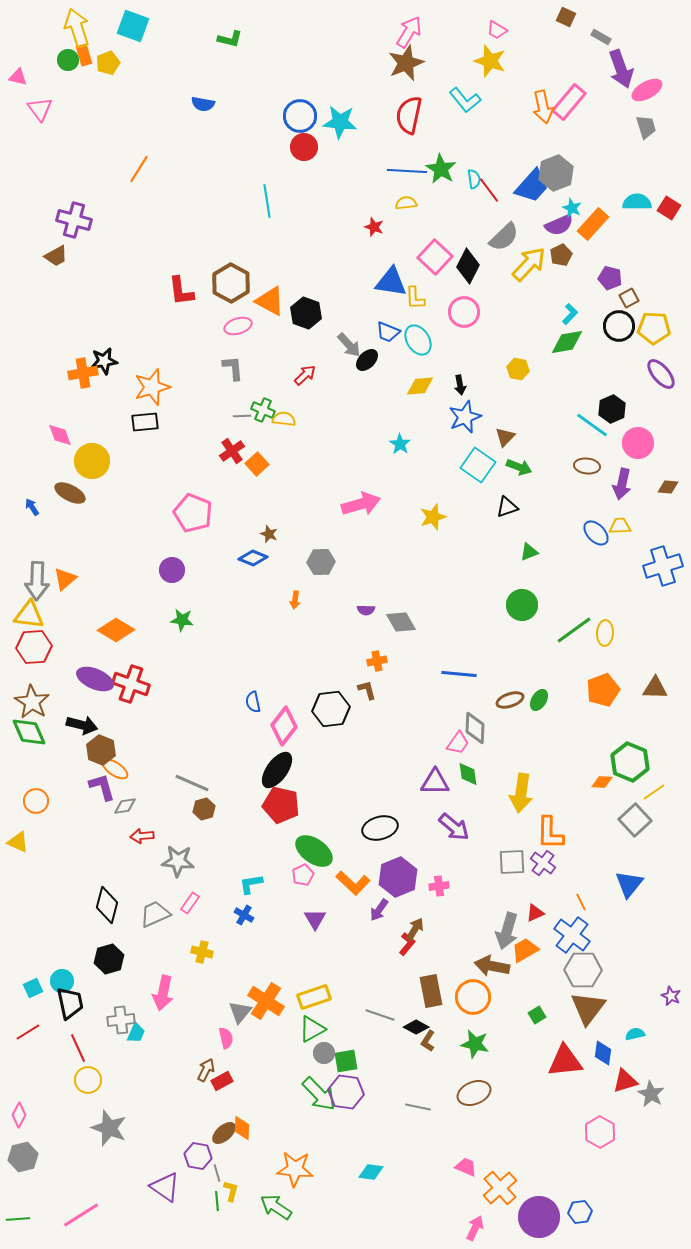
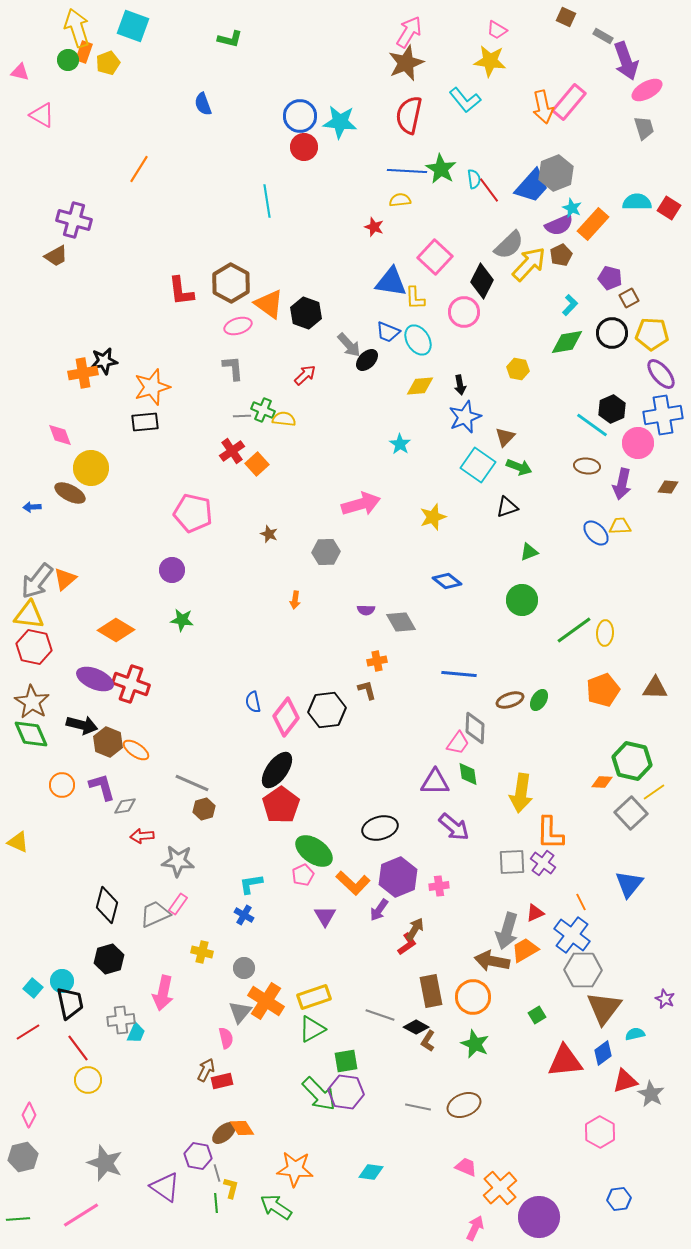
gray rectangle at (601, 37): moved 2 px right, 1 px up
orange rectangle at (84, 55): moved 3 px up; rotated 35 degrees clockwise
yellow star at (490, 61): rotated 12 degrees counterclockwise
purple arrow at (621, 69): moved 5 px right, 8 px up
pink triangle at (18, 77): moved 2 px right, 5 px up
blue semicircle at (203, 104): rotated 60 degrees clockwise
pink triangle at (40, 109): moved 2 px right, 6 px down; rotated 24 degrees counterclockwise
gray trapezoid at (646, 127): moved 2 px left, 1 px down
yellow semicircle at (406, 203): moved 6 px left, 3 px up
gray semicircle at (504, 237): moved 5 px right, 8 px down
black diamond at (468, 266): moved 14 px right, 15 px down
orange triangle at (270, 301): moved 1 px left, 3 px down; rotated 8 degrees clockwise
cyan L-shape at (570, 314): moved 9 px up
black circle at (619, 326): moved 7 px left, 7 px down
yellow pentagon at (654, 328): moved 2 px left, 6 px down
yellow circle at (92, 461): moved 1 px left, 7 px down
blue arrow at (32, 507): rotated 60 degrees counterclockwise
pink pentagon at (193, 513): rotated 9 degrees counterclockwise
blue diamond at (253, 558): moved 194 px right, 23 px down; rotated 16 degrees clockwise
gray hexagon at (321, 562): moved 5 px right, 10 px up
blue cross at (663, 566): moved 151 px up; rotated 9 degrees clockwise
gray arrow at (37, 581): rotated 36 degrees clockwise
green circle at (522, 605): moved 5 px up
red hexagon at (34, 647): rotated 16 degrees clockwise
black hexagon at (331, 709): moved 4 px left, 1 px down
pink diamond at (284, 726): moved 2 px right, 9 px up
green diamond at (29, 732): moved 2 px right, 2 px down
brown hexagon at (101, 750): moved 7 px right, 8 px up
green hexagon at (630, 762): moved 2 px right, 1 px up; rotated 9 degrees counterclockwise
orange ellipse at (115, 769): moved 21 px right, 19 px up
orange circle at (36, 801): moved 26 px right, 16 px up
red pentagon at (281, 805): rotated 24 degrees clockwise
gray square at (635, 820): moved 4 px left, 7 px up
pink rectangle at (190, 903): moved 12 px left, 1 px down
purple triangle at (315, 919): moved 10 px right, 3 px up
red L-shape at (407, 944): rotated 15 degrees clockwise
brown arrow at (492, 966): moved 5 px up
cyan square at (33, 988): rotated 24 degrees counterclockwise
purple star at (671, 996): moved 6 px left, 3 px down
brown triangle at (588, 1008): moved 16 px right
green star at (475, 1044): rotated 12 degrees clockwise
red line at (78, 1048): rotated 12 degrees counterclockwise
gray circle at (324, 1053): moved 80 px left, 85 px up
blue diamond at (603, 1053): rotated 45 degrees clockwise
red rectangle at (222, 1081): rotated 15 degrees clockwise
brown ellipse at (474, 1093): moved 10 px left, 12 px down
pink diamond at (19, 1115): moved 10 px right
gray star at (109, 1128): moved 4 px left, 35 px down
orange diamond at (242, 1128): rotated 35 degrees counterclockwise
yellow L-shape at (231, 1191): moved 3 px up
green line at (217, 1201): moved 1 px left, 2 px down
blue hexagon at (580, 1212): moved 39 px right, 13 px up
